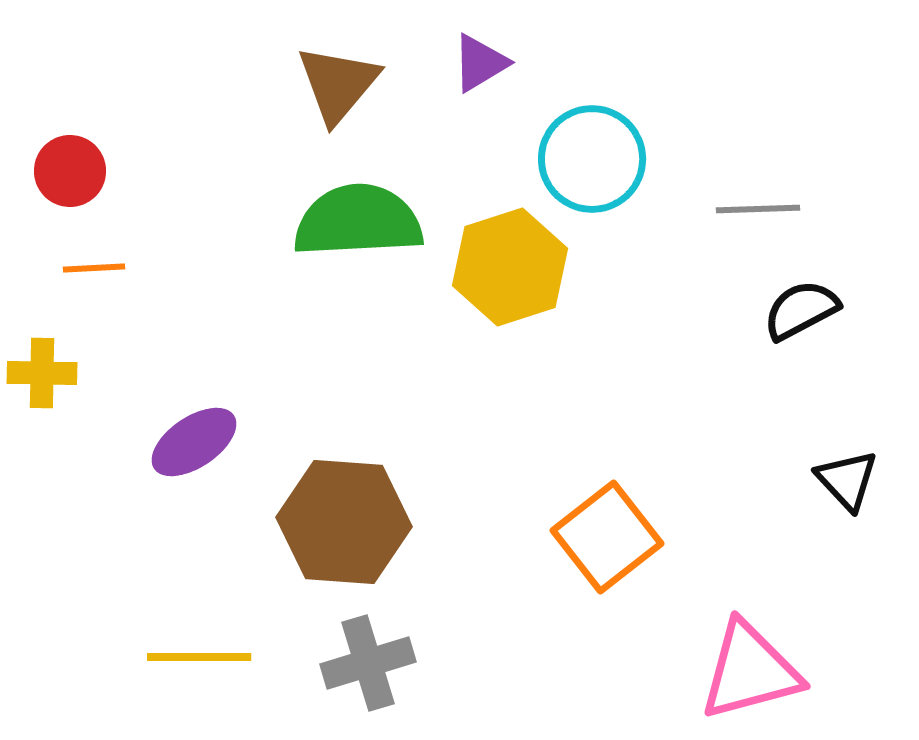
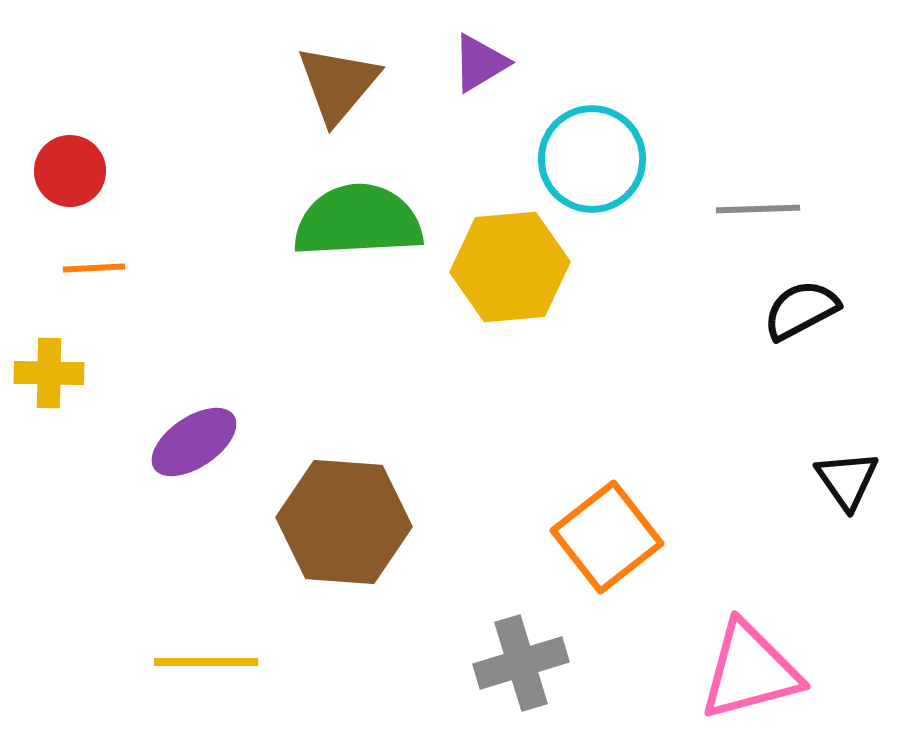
yellow hexagon: rotated 13 degrees clockwise
yellow cross: moved 7 px right
black triangle: rotated 8 degrees clockwise
yellow line: moved 7 px right, 5 px down
gray cross: moved 153 px right
